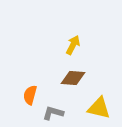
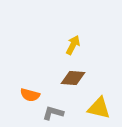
orange semicircle: rotated 90 degrees counterclockwise
